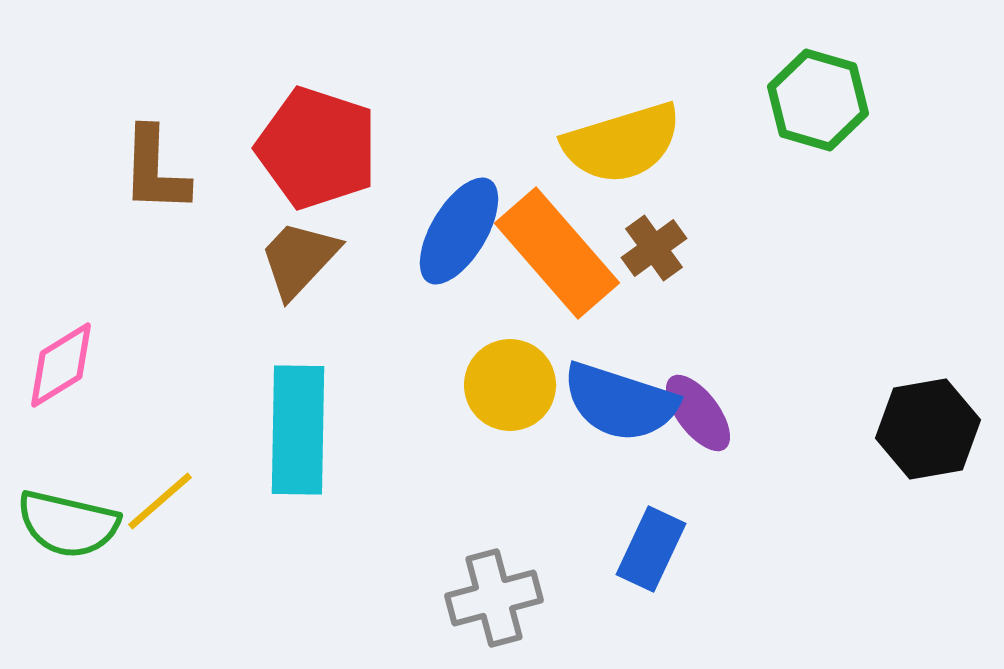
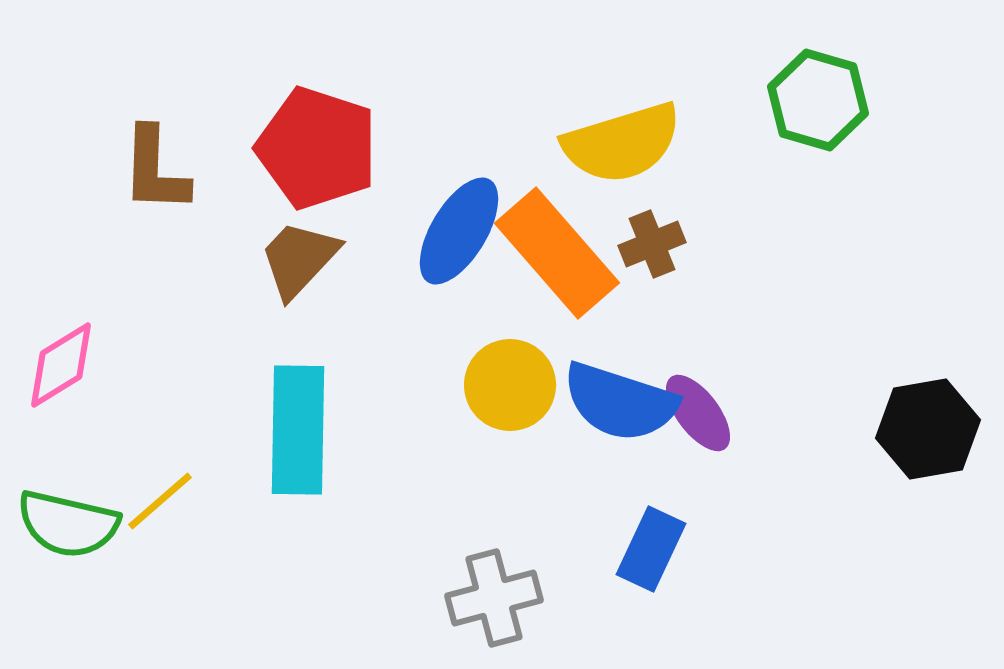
brown cross: moved 2 px left, 4 px up; rotated 14 degrees clockwise
